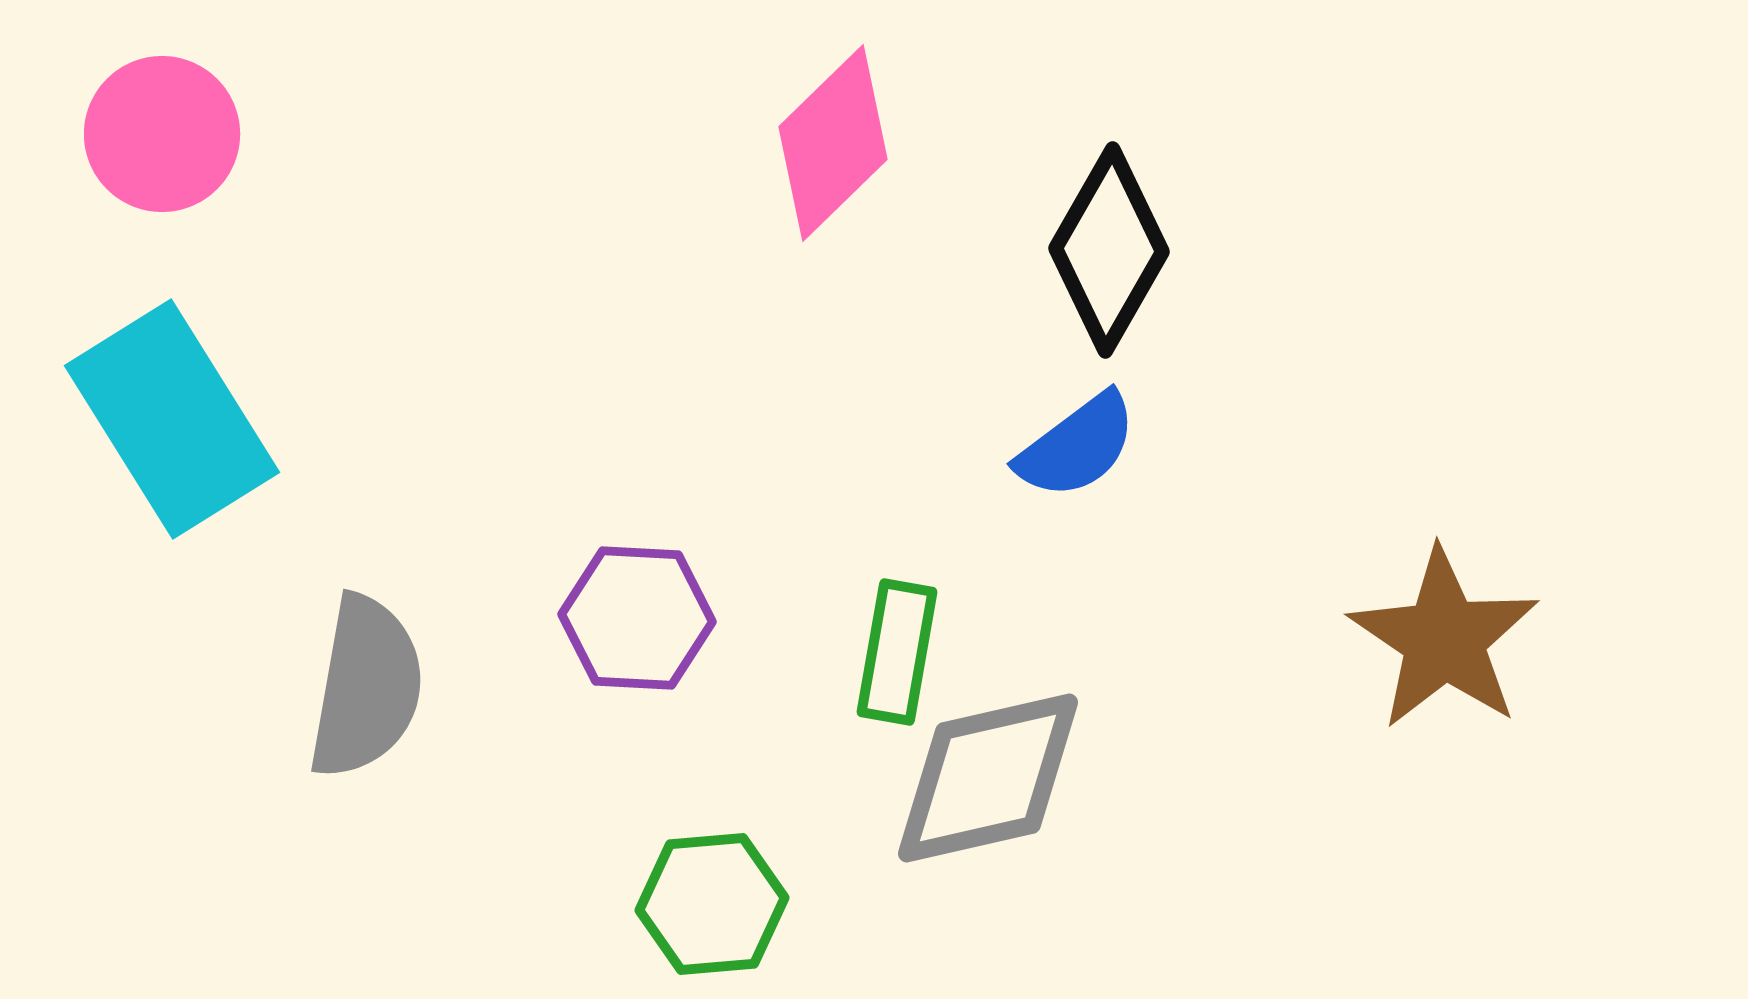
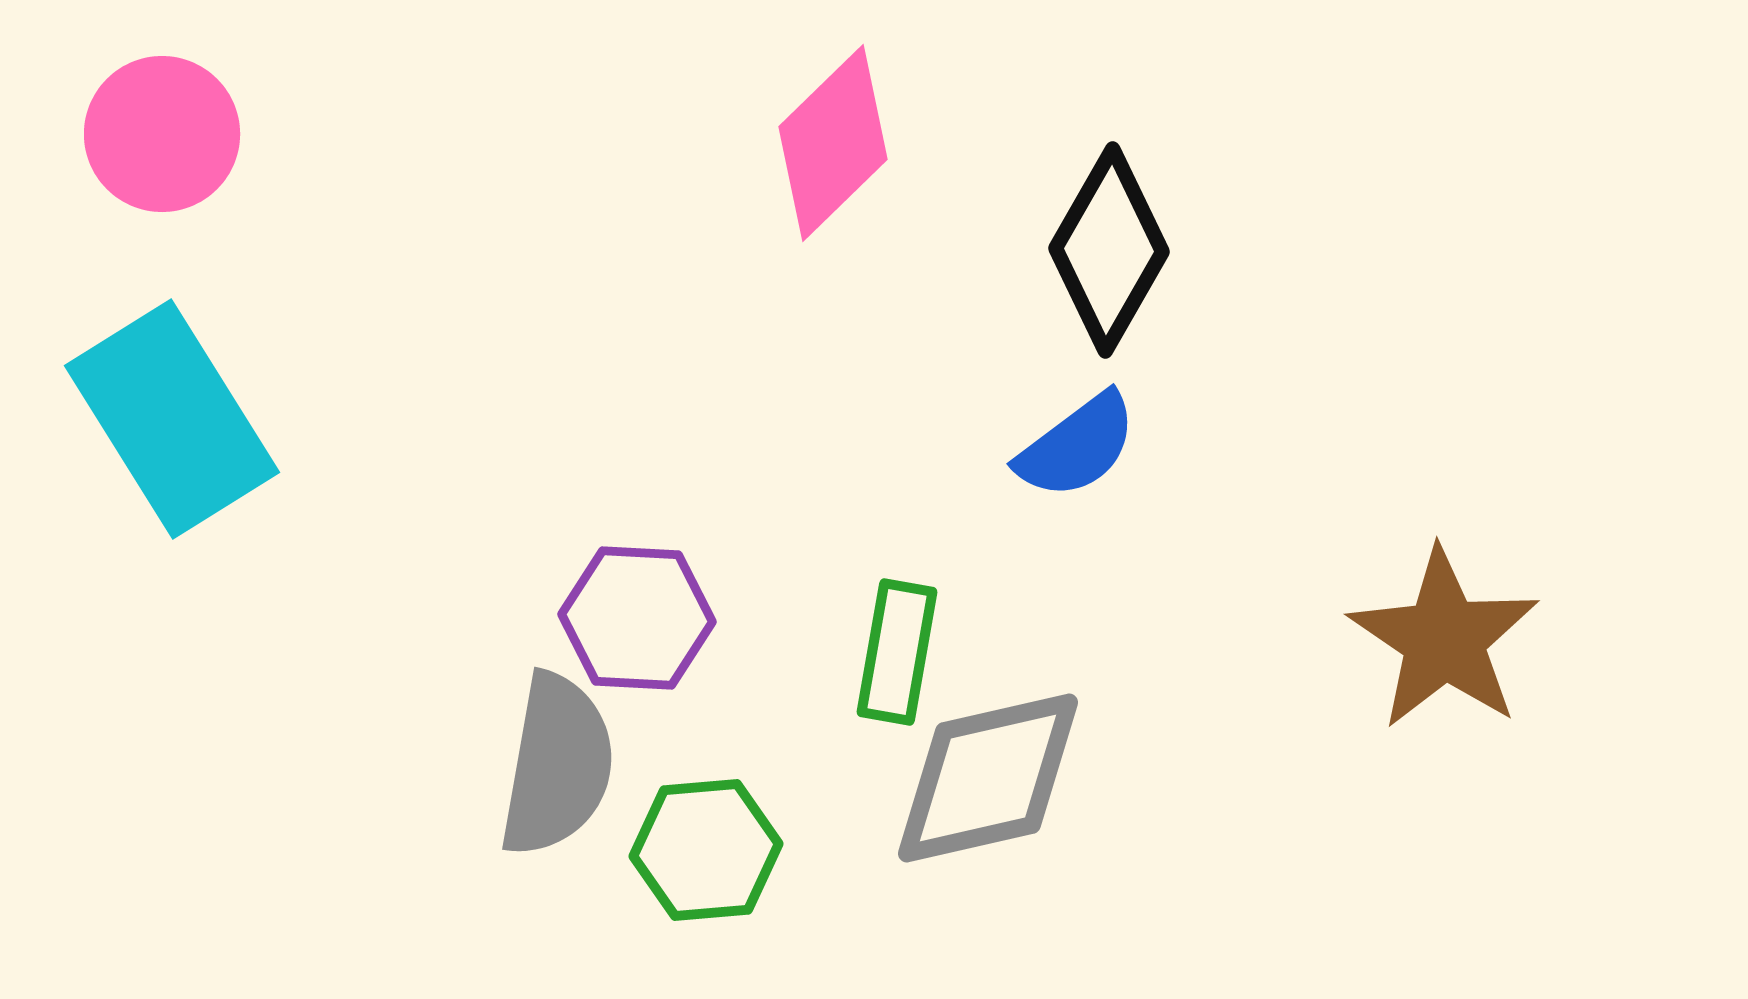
gray semicircle: moved 191 px right, 78 px down
green hexagon: moved 6 px left, 54 px up
